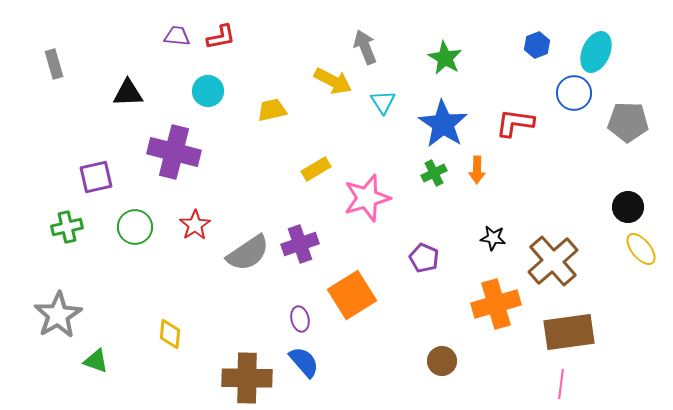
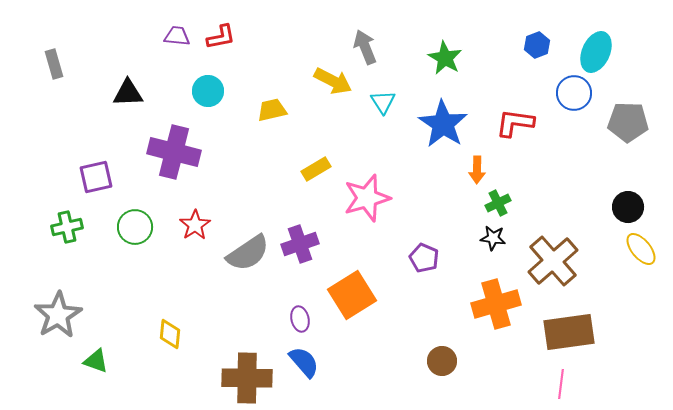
green cross at (434, 173): moved 64 px right, 30 px down
